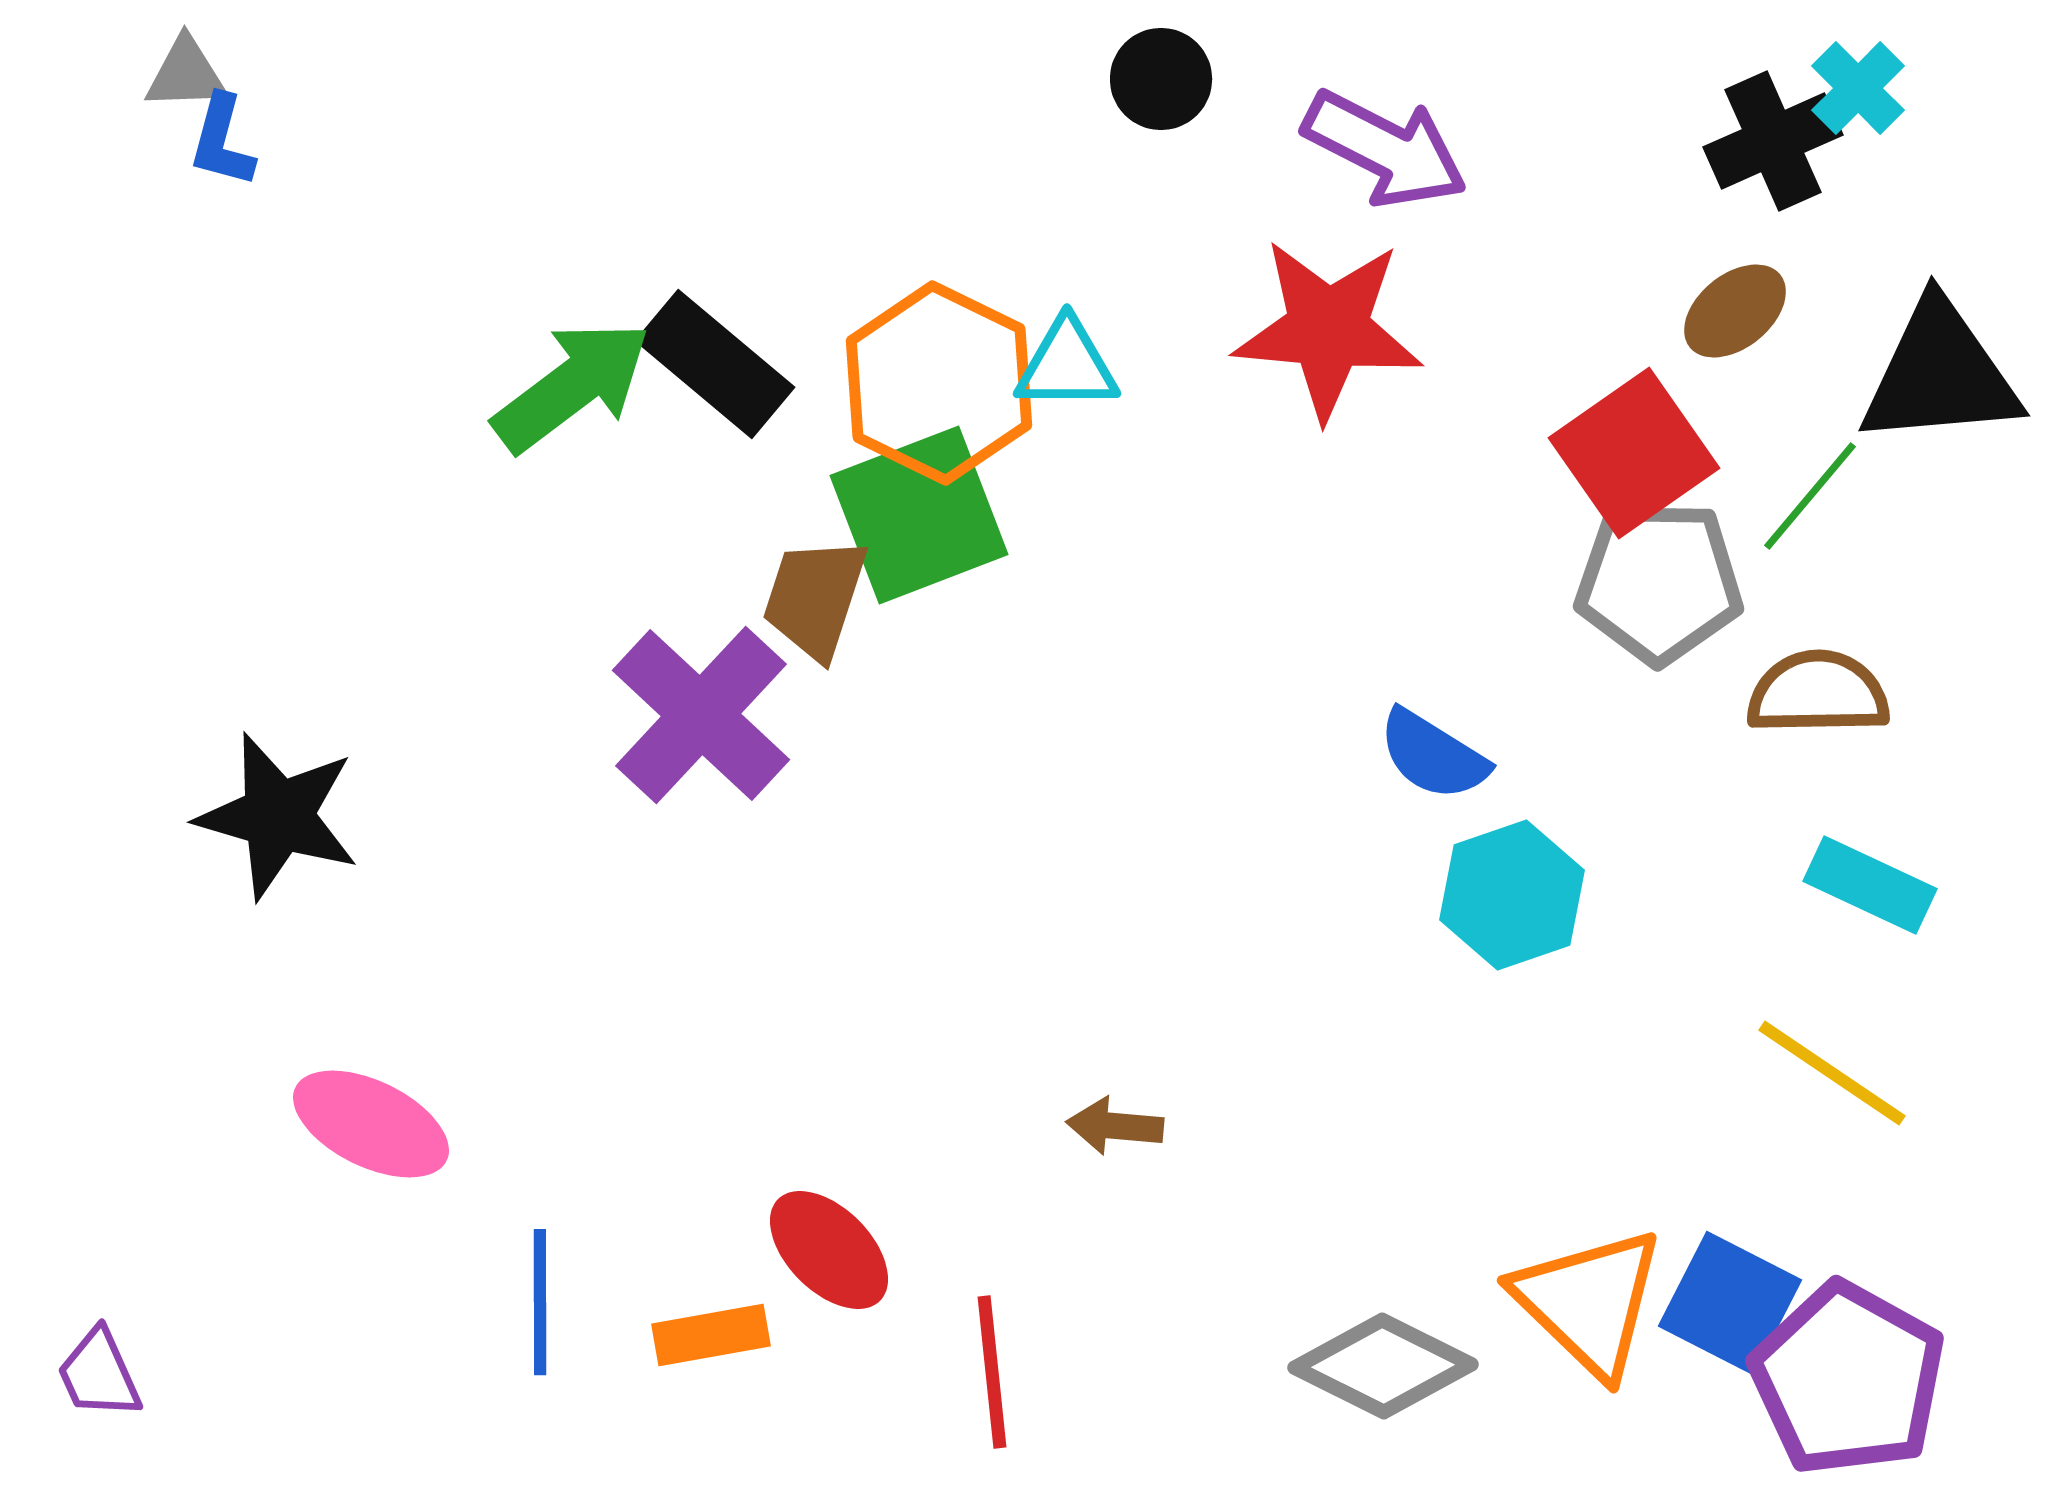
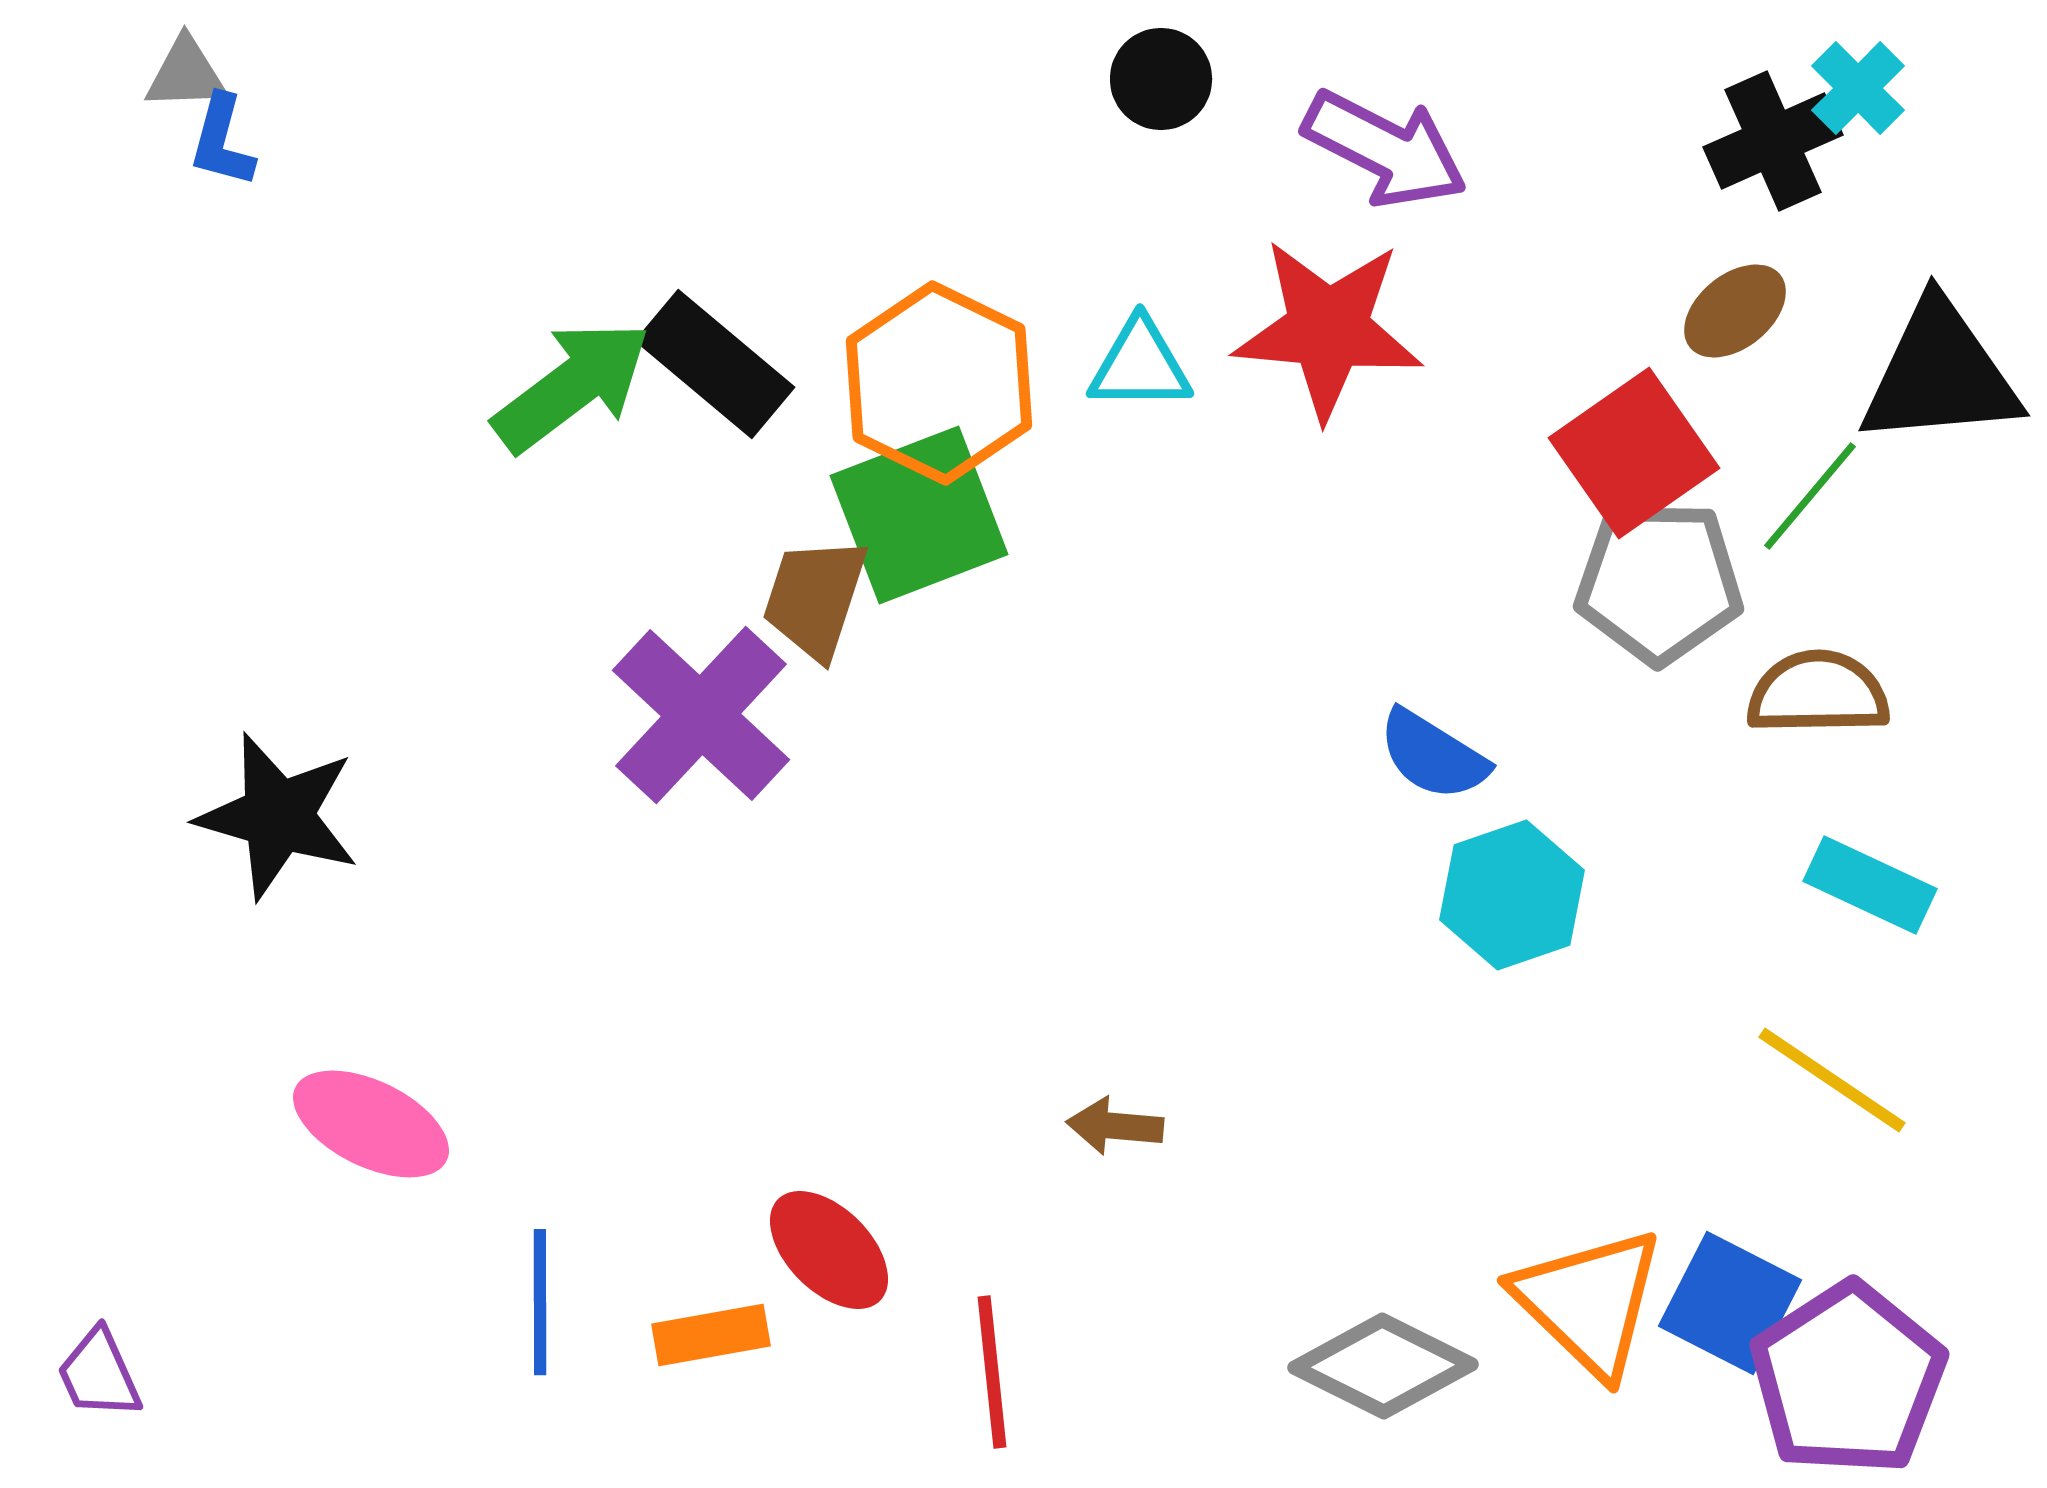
cyan triangle: moved 73 px right
yellow line: moved 7 px down
purple pentagon: rotated 10 degrees clockwise
